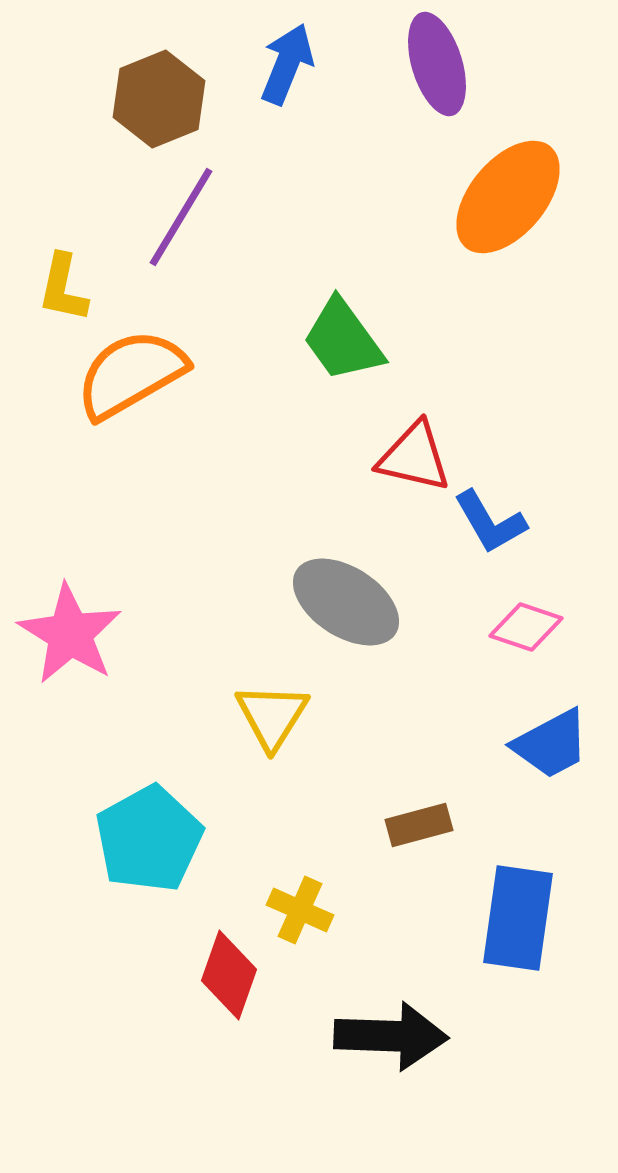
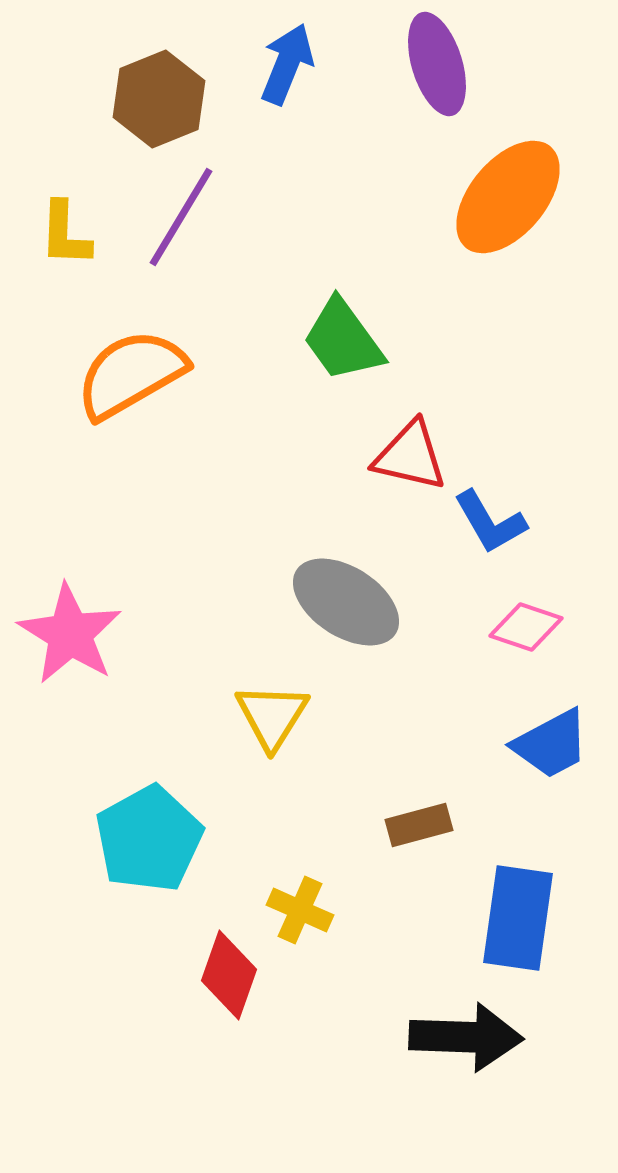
yellow L-shape: moved 2 px right, 54 px up; rotated 10 degrees counterclockwise
red triangle: moved 4 px left, 1 px up
black arrow: moved 75 px right, 1 px down
